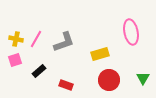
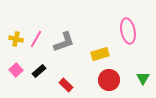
pink ellipse: moved 3 px left, 1 px up
pink square: moved 1 px right, 10 px down; rotated 24 degrees counterclockwise
red rectangle: rotated 24 degrees clockwise
